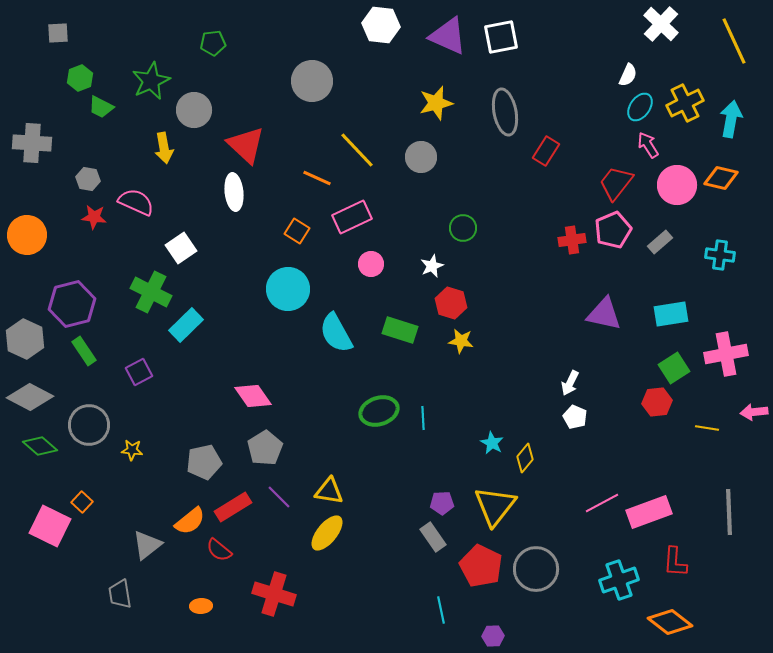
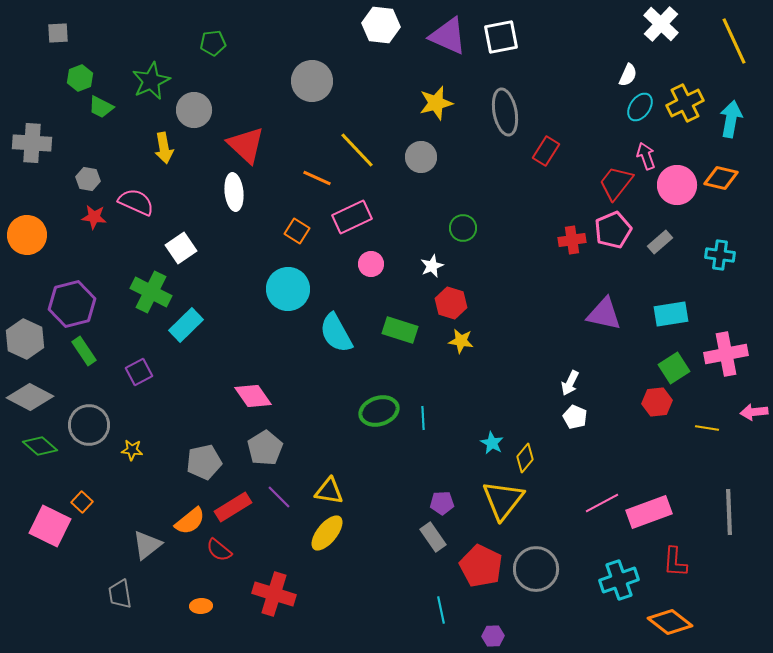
pink arrow at (648, 145): moved 2 px left, 11 px down; rotated 12 degrees clockwise
yellow triangle at (495, 506): moved 8 px right, 6 px up
